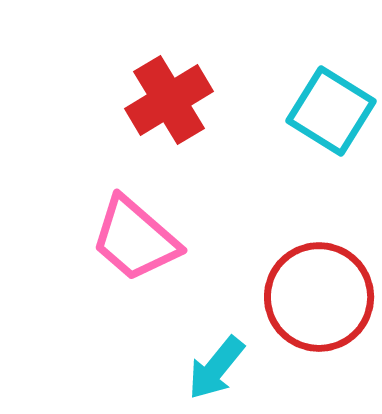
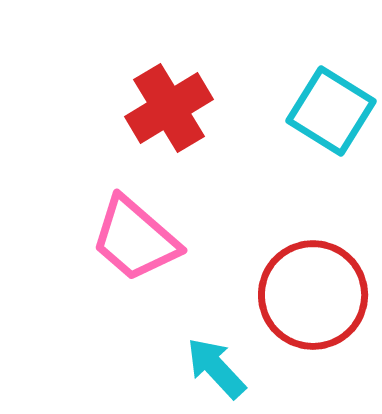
red cross: moved 8 px down
red circle: moved 6 px left, 2 px up
cyan arrow: rotated 98 degrees clockwise
